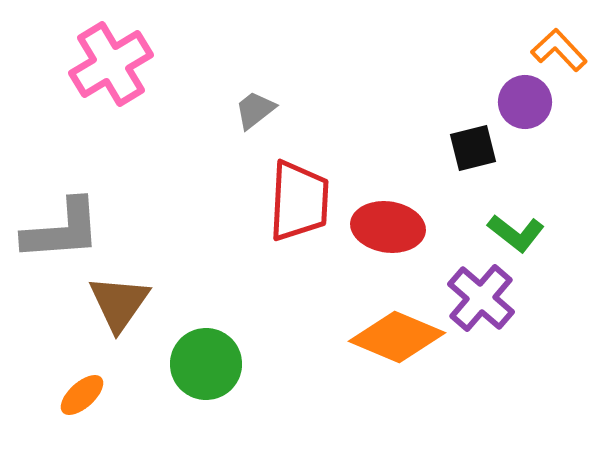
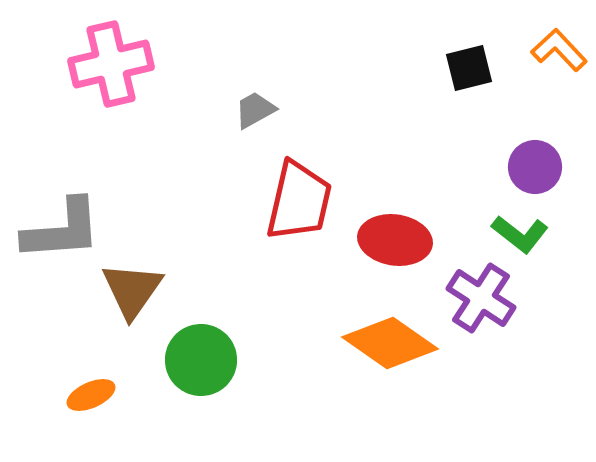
pink cross: rotated 18 degrees clockwise
purple circle: moved 10 px right, 65 px down
gray trapezoid: rotated 9 degrees clockwise
black square: moved 4 px left, 80 px up
red trapezoid: rotated 10 degrees clockwise
red ellipse: moved 7 px right, 13 px down
green L-shape: moved 4 px right, 1 px down
purple cross: rotated 8 degrees counterclockwise
brown triangle: moved 13 px right, 13 px up
orange diamond: moved 7 px left, 6 px down; rotated 12 degrees clockwise
green circle: moved 5 px left, 4 px up
orange ellipse: moved 9 px right; rotated 18 degrees clockwise
